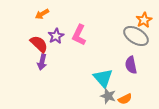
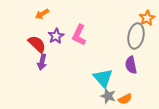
orange star: moved 3 px right, 2 px up
gray ellipse: rotated 70 degrees clockwise
red semicircle: moved 2 px left
